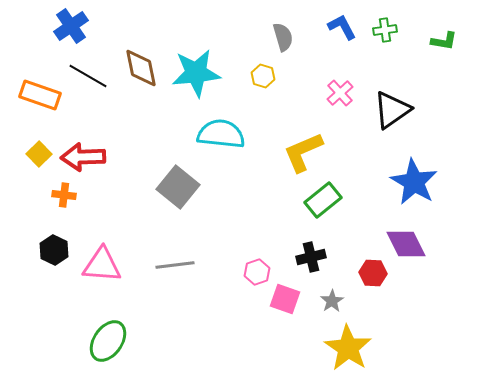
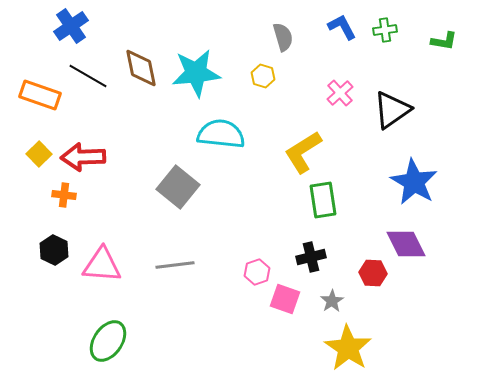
yellow L-shape: rotated 9 degrees counterclockwise
green rectangle: rotated 60 degrees counterclockwise
